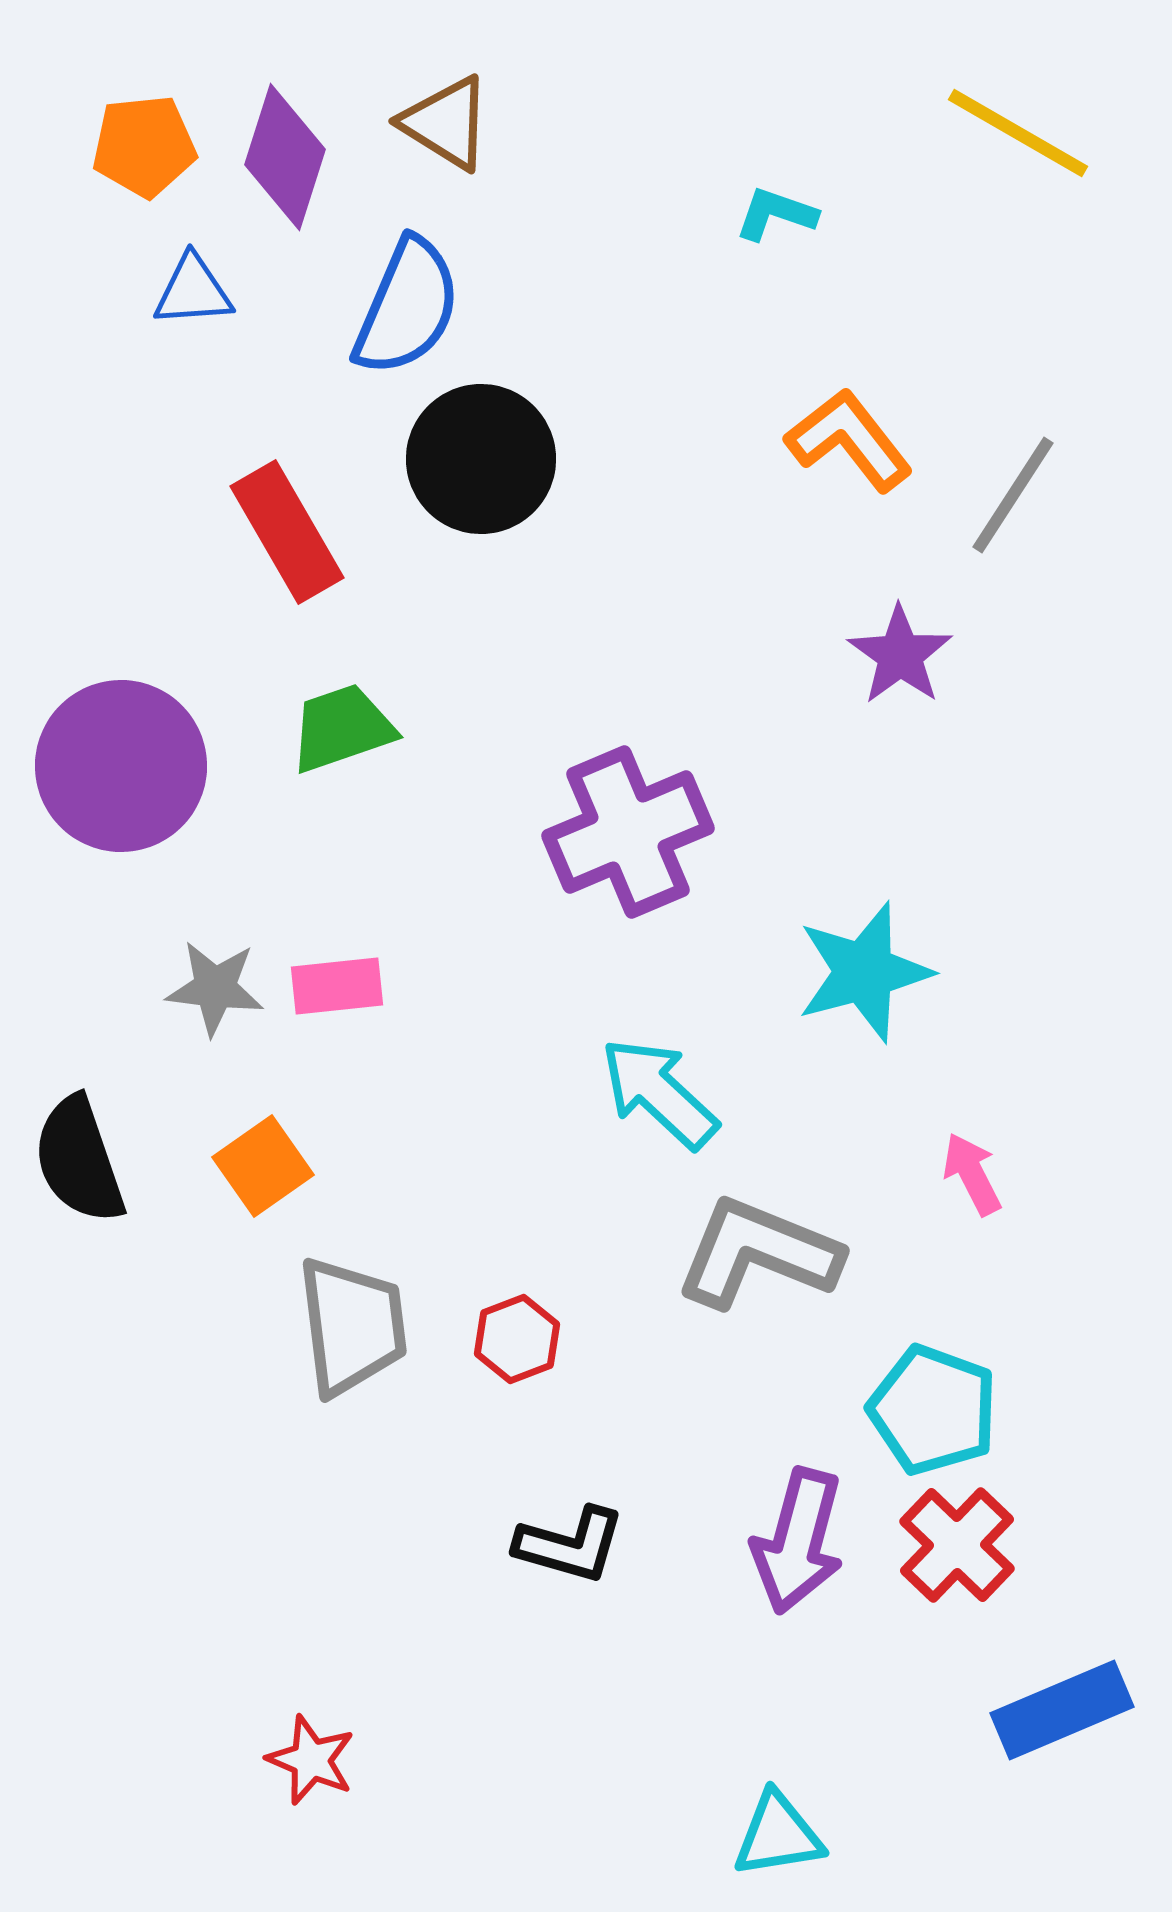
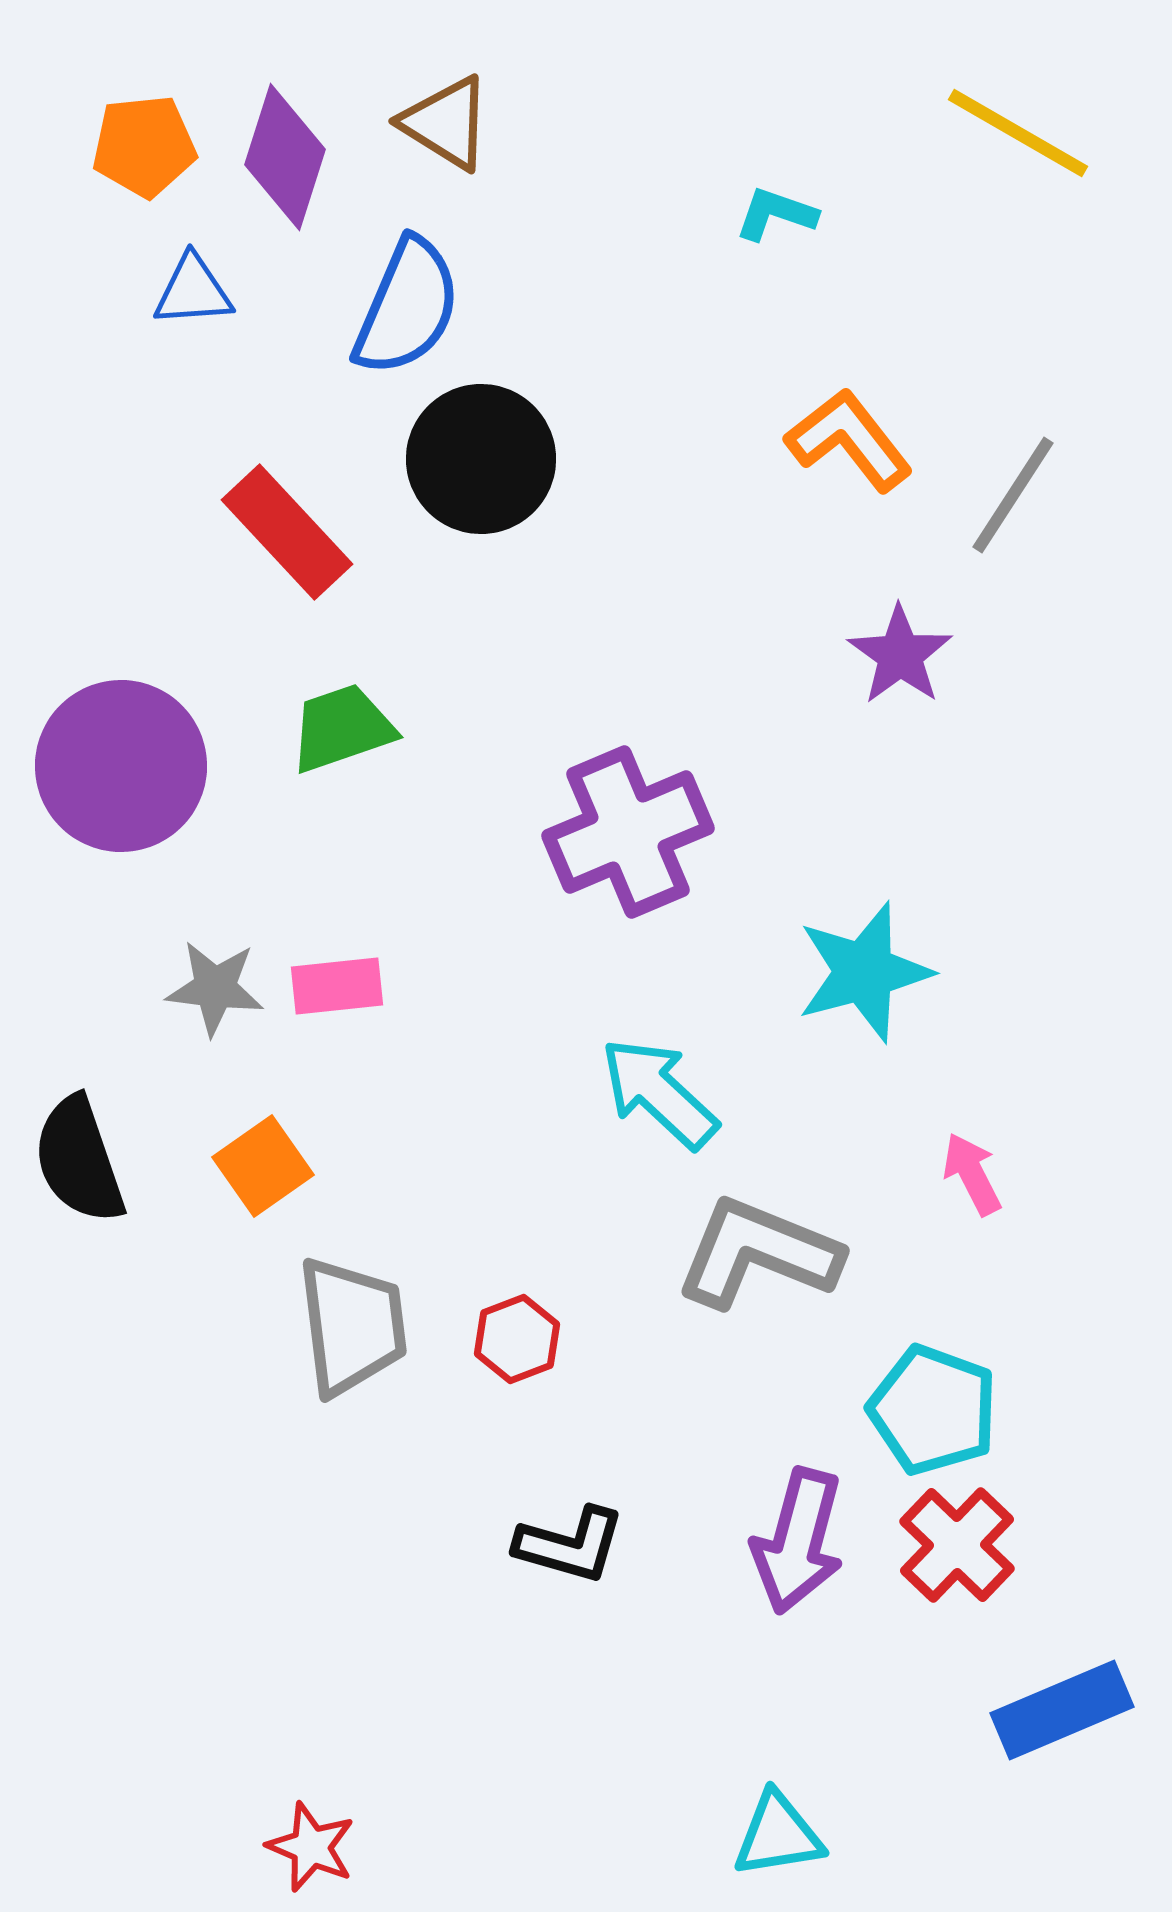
red rectangle: rotated 13 degrees counterclockwise
red star: moved 87 px down
